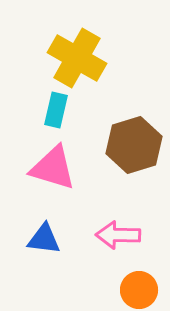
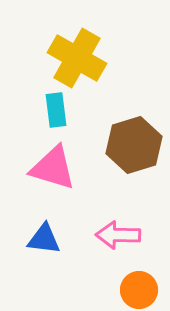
cyan rectangle: rotated 20 degrees counterclockwise
